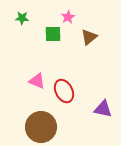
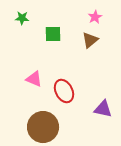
pink star: moved 27 px right
brown triangle: moved 1 px right, 3 px down
pink triangle: moved 3 px left, 2 px up
brown circle: moved 2 px right
